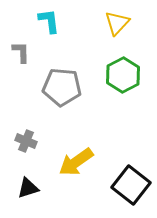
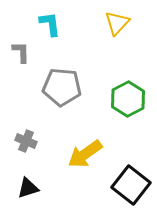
cyan L-shape: moved 1 px right, 3 px down
green hexagon: moved 5 px right, 24 px down
yellow arrow: moved 9 px right, 8 px up
